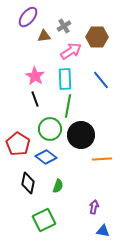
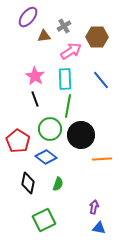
red pentagon: moved 3 px up
green semicircle: moved 2 px up
blue triangle: moved 4 px left, 3 px up
